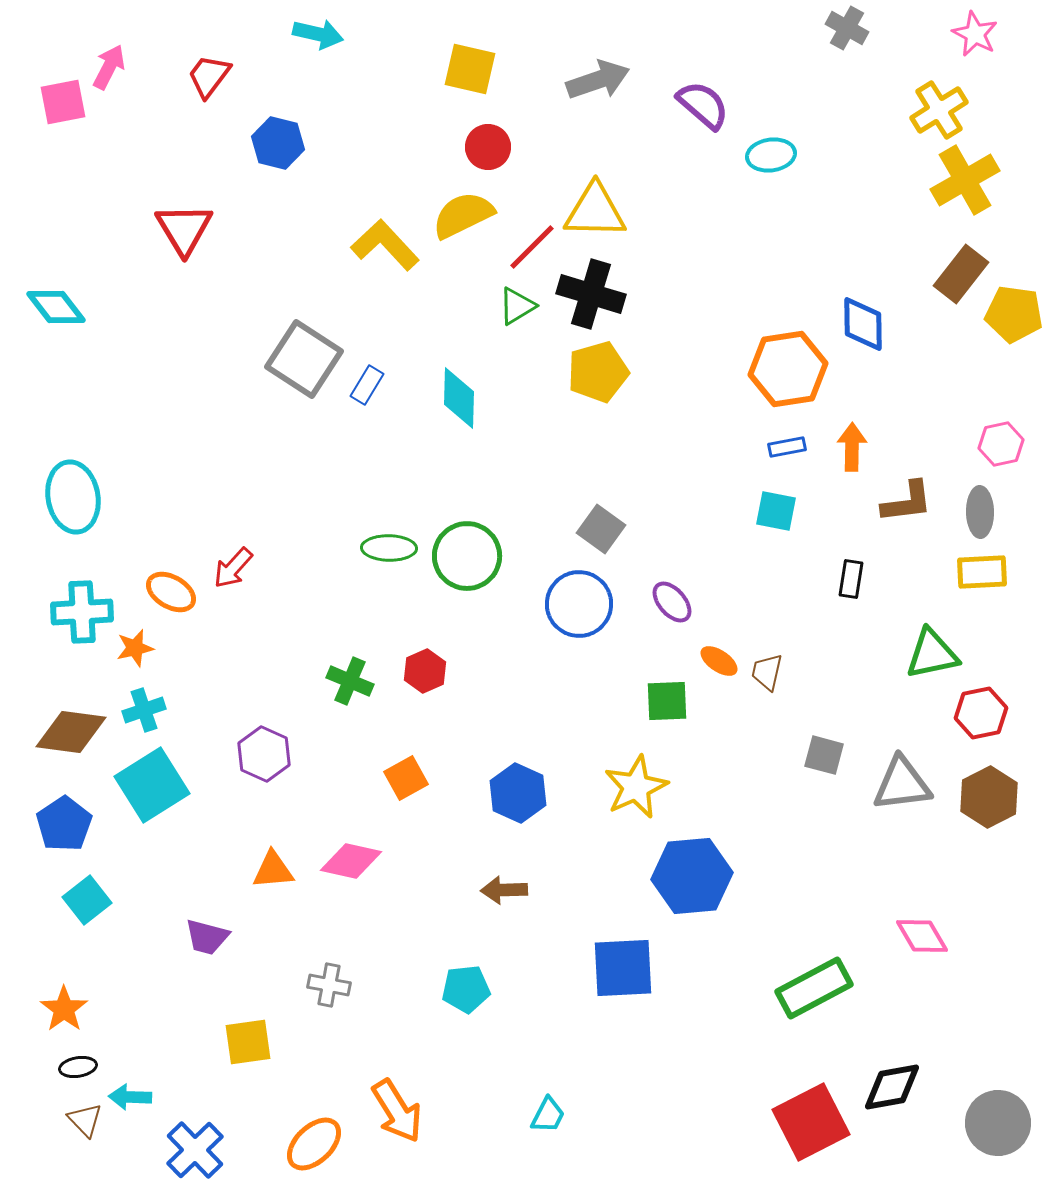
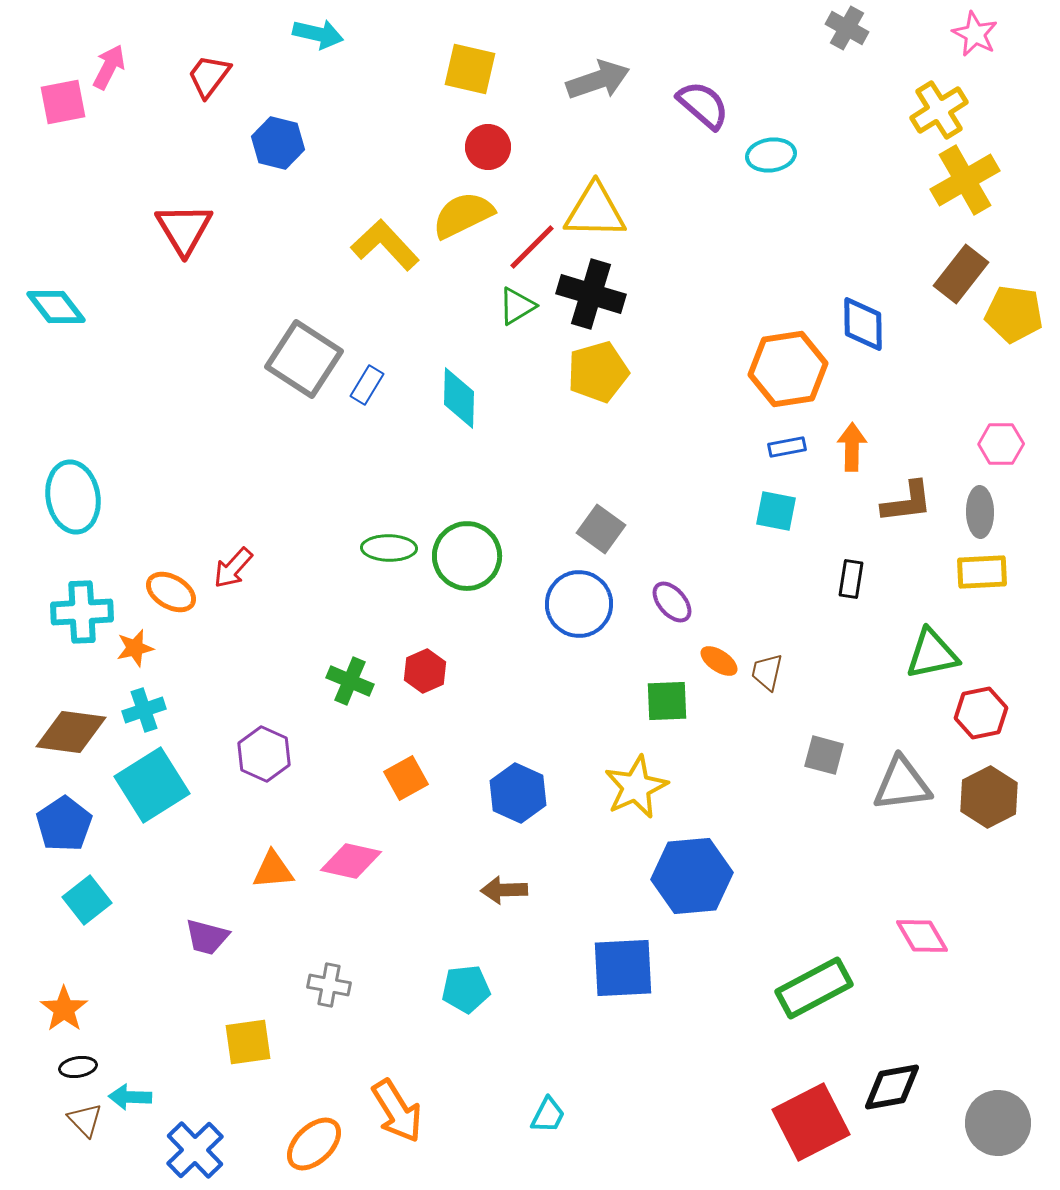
pink hexagon at (1001, 444): rotated 12 degrees clockwise
